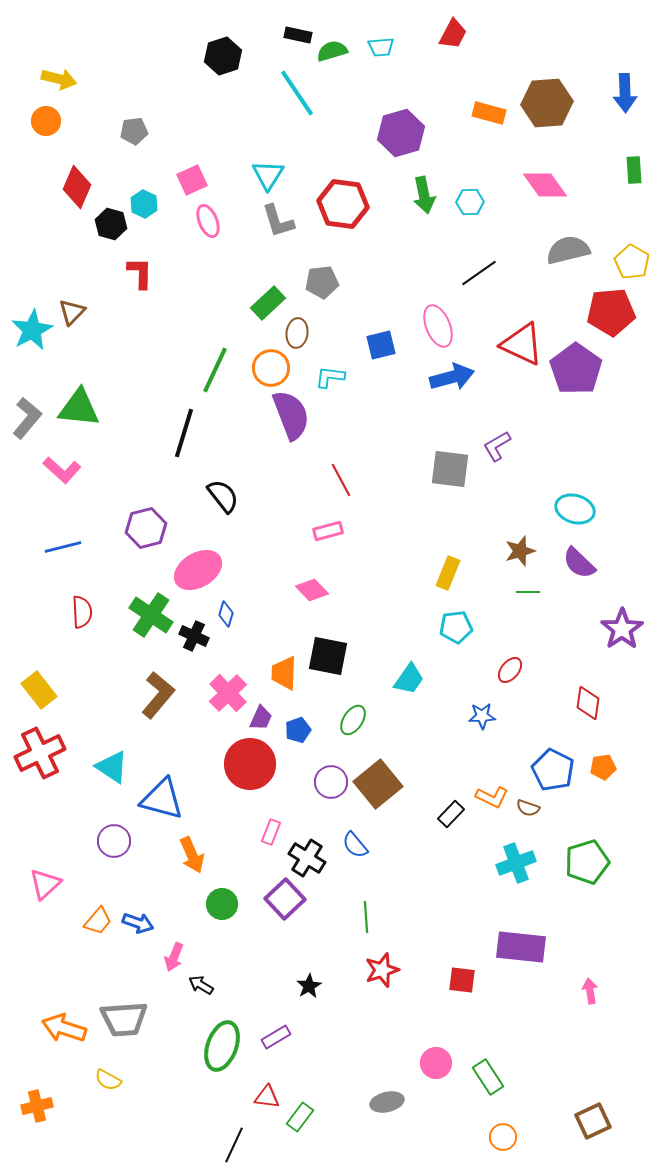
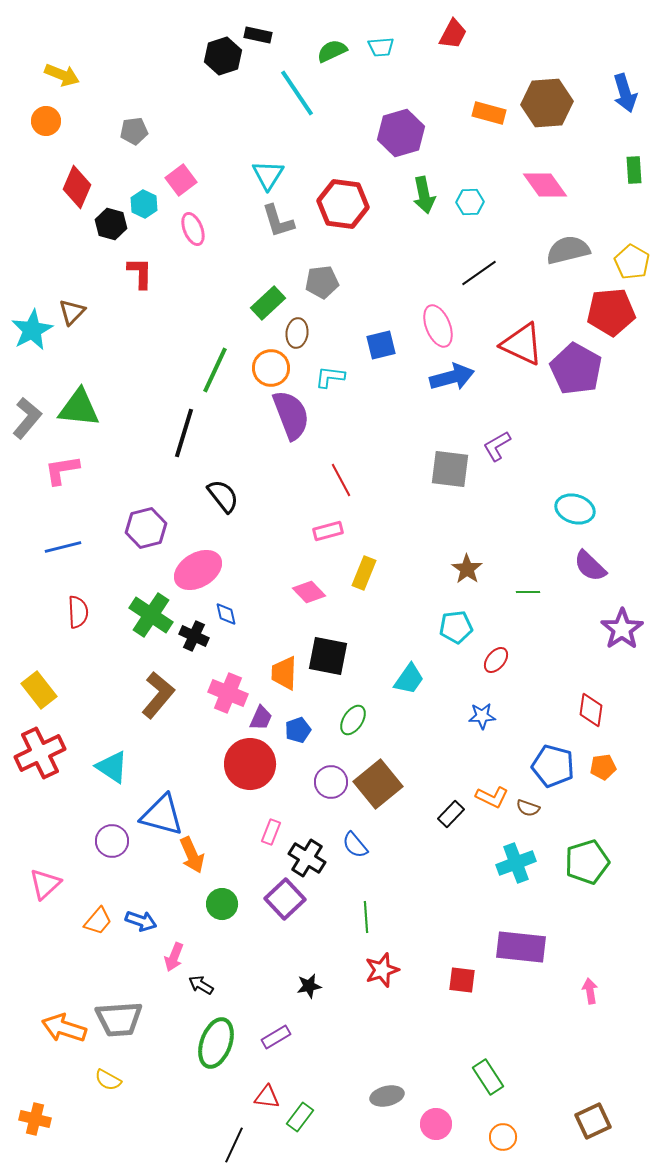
black rectangle at (298, 35): moved 40 px left
green semicircle at (332, 51): rotated 8 degrees counterclockwise
yellow arrow at (59, 79): moved 3 px right, 4 px up; rotated 8 degrees clockwise
blue arrow at (625, 93): rotated 15 degrees counterclockwise
pink square at (192, 180): moved 11 px left; rotated 12 degrees counterclockwise
pink ellipse at (208, 221): moved 15 px left, 8 px down
purple pentagon at (576, 369): rotated 6 degrees counterclockwise
pink L-shape at (62, 470): rotated 129 degrees clockwise
brown star at (520, 551): moved 53 px left, 18 px down; rotated 20 degrees counterclockwise
purple semicircle at (579, 563): moved 11 px right, 3 px down
yellow rectangle at (448, 573): moved 84 px left
pink diamond at (312, 590): moved 3 px left, 2 px down
red semicircle at (82, 612): moved 4 px left
blue diamond at (226, 614): rotated 30 degrees counterclockwise
red ellipse at (510, 670): moved 14 px left, 10 px up
pink cross at (228, 693): rotated 24 degrees counterclockwise
red diamond at (588, 703): moved 3 px right, 7 px down
blue pentagon at (553, 770): moved 4 px up; rotated 12 degrees counterclockwise
blue triangle at (162, 799): moved 16 px down
purple circle at (114, 841): moved 2 px left
blue arrow at (138, 923): moved 3 px right, 2 px up
black star at (309, 986): rotated 20 degrees clockwise
gray trapezoid at (124, 1019): moved 5 px left
green ellipse at (222, 1046): moved 6 px left, 3 px up
pink circle at (436, 1063): moved 61 px down
gray ellipse at (387, 1102): moved 6 px up
orange cross at (37, 1106): moved 2 px left, 13 px down; rotated 28 degrees clockwise
